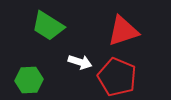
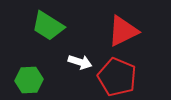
red triangle: rotated 8 degrees counterclockwise
